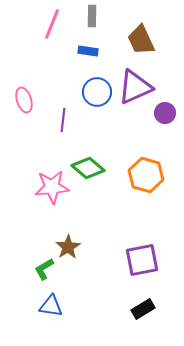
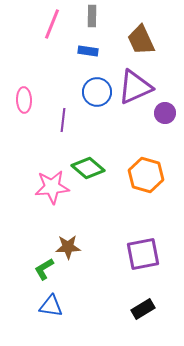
pink ellipse: rotated 15 degrees clockwise
brown star: rotated 30 degrees clockwise
purple square: moved 1 px right, 6 px up
